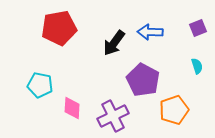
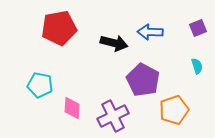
black arrow: rotated 112 degrees counterclockwise
